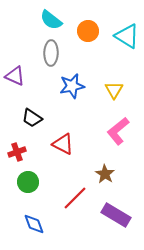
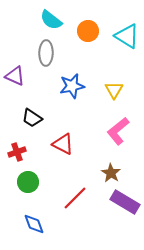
gray ellipse: moved 5 px left
brown star: moved 6 px right, 1 px up
purple rectangle: moved 9 px right, 13 px up
